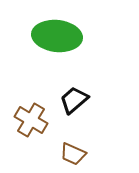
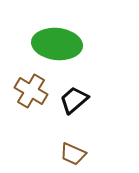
green ellipse: moved 8 px down
brown cross: moved 29 px up
